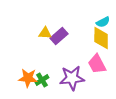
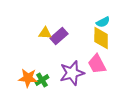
purple star: moved 5 px up; rotated 10 degrees counterclockwise
